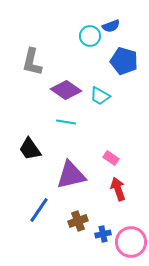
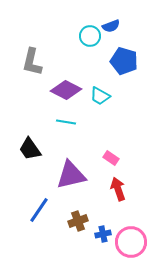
purple diamond: rotated 8 degrees counterclockwise
